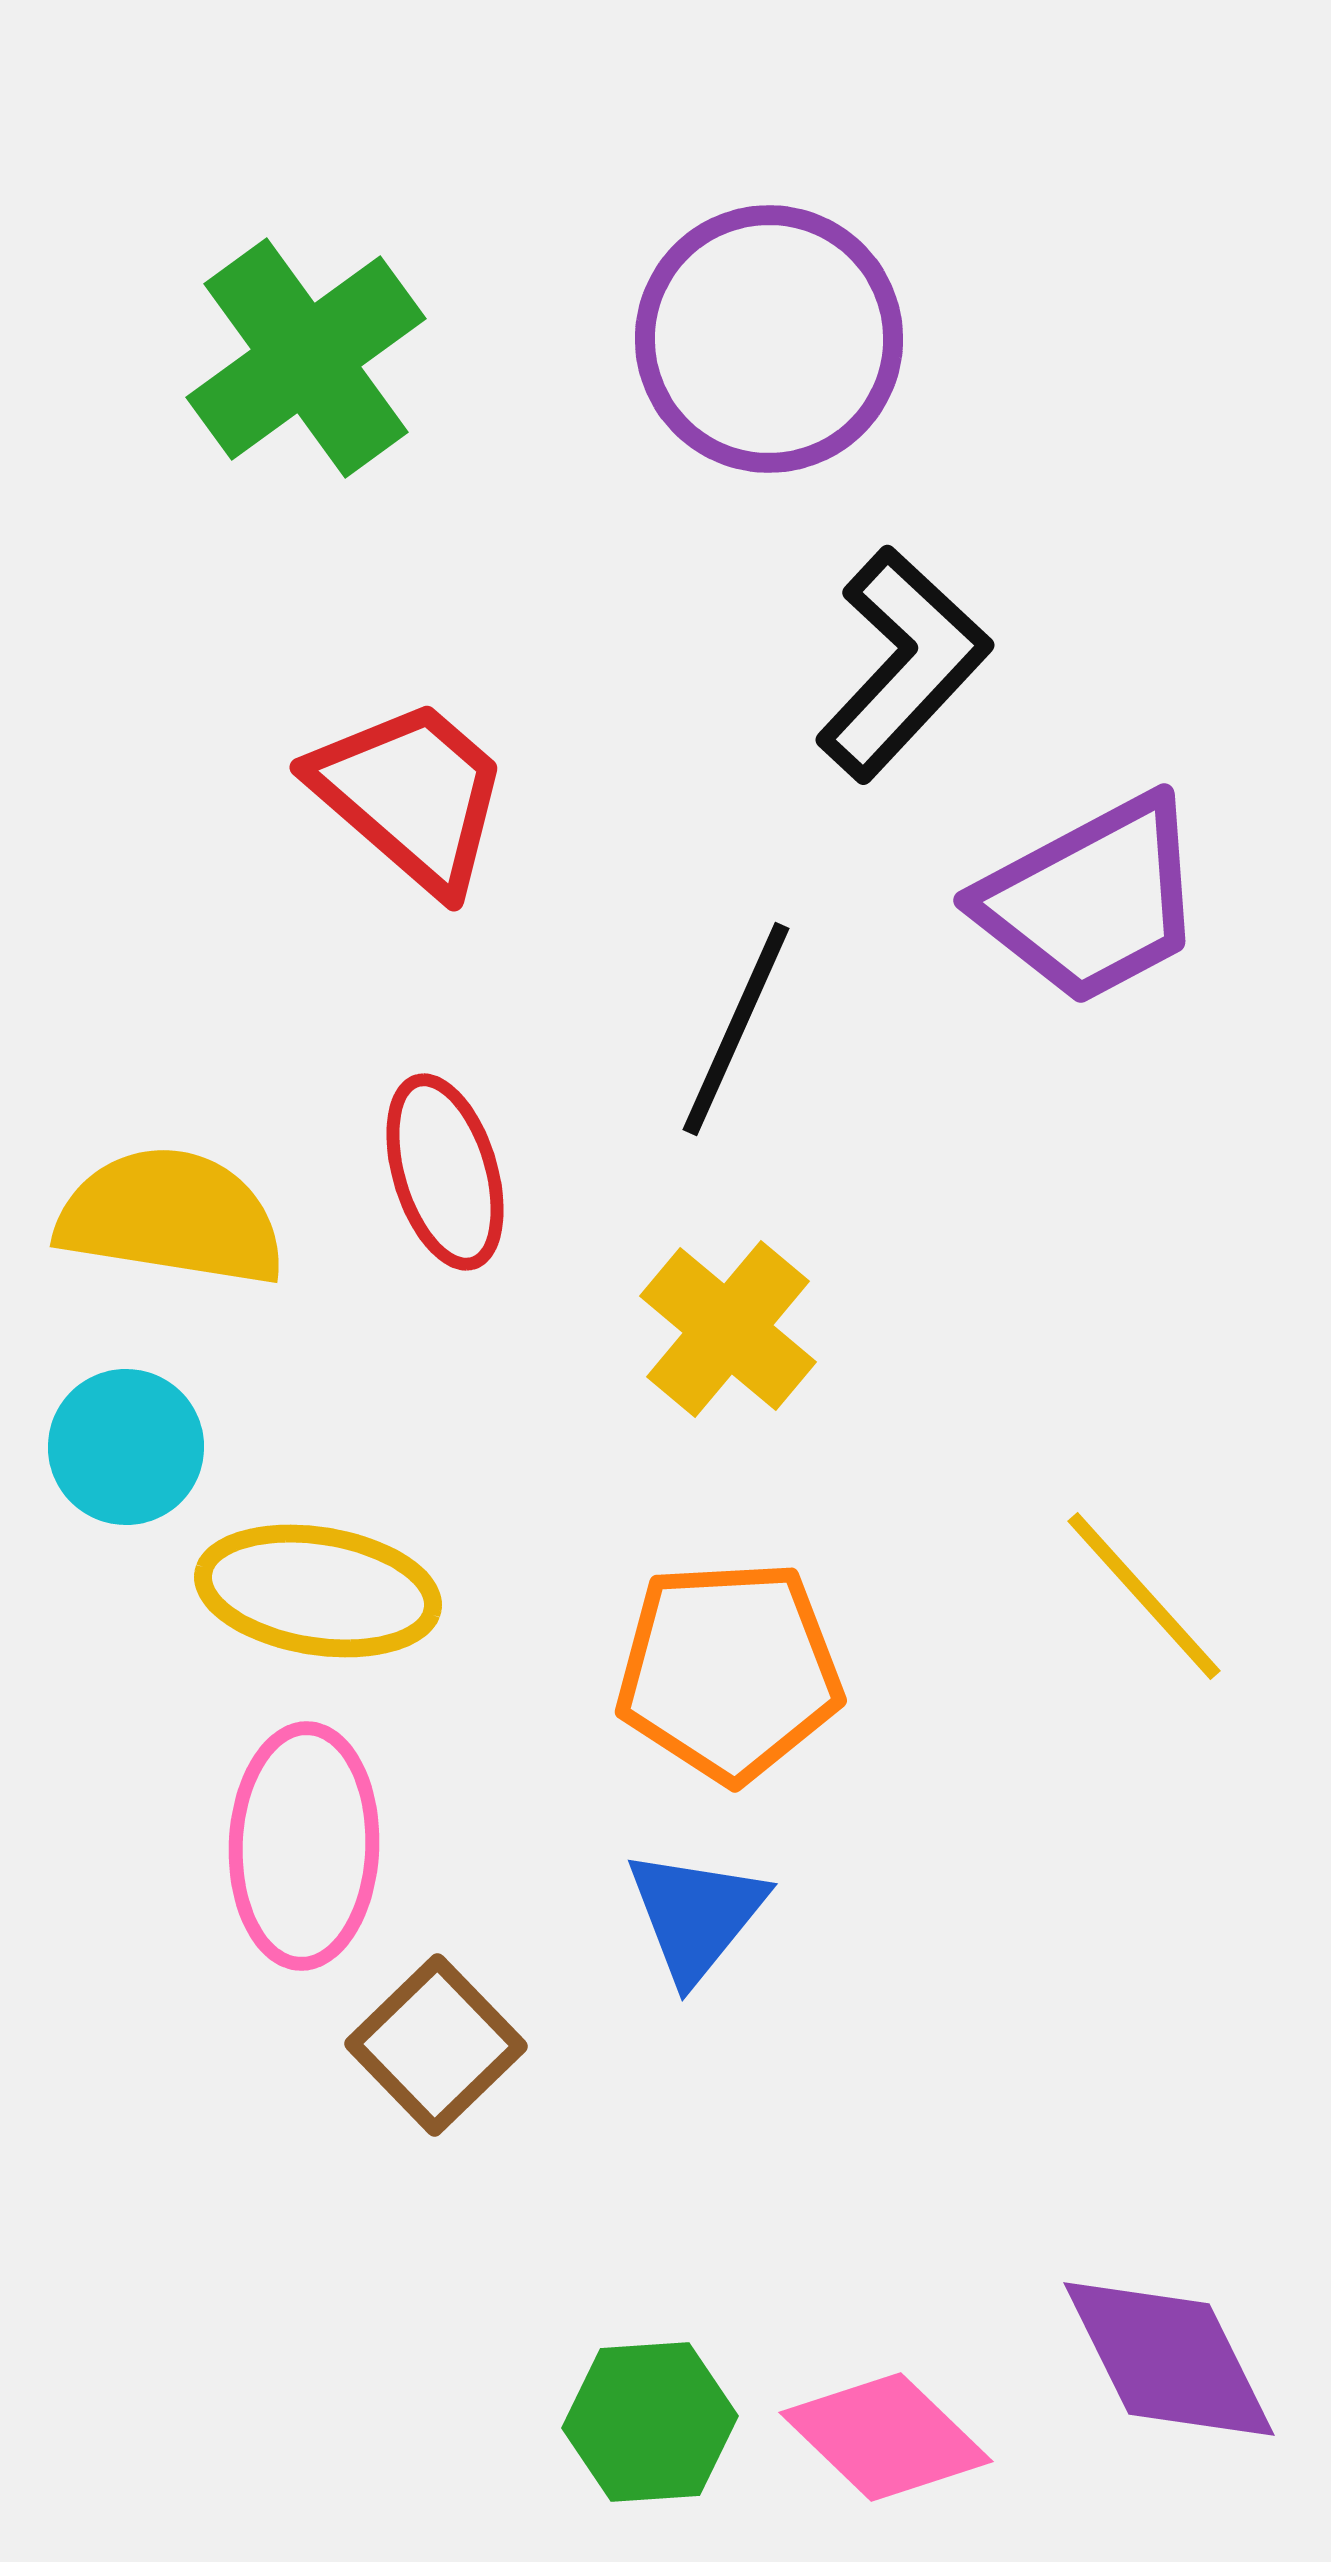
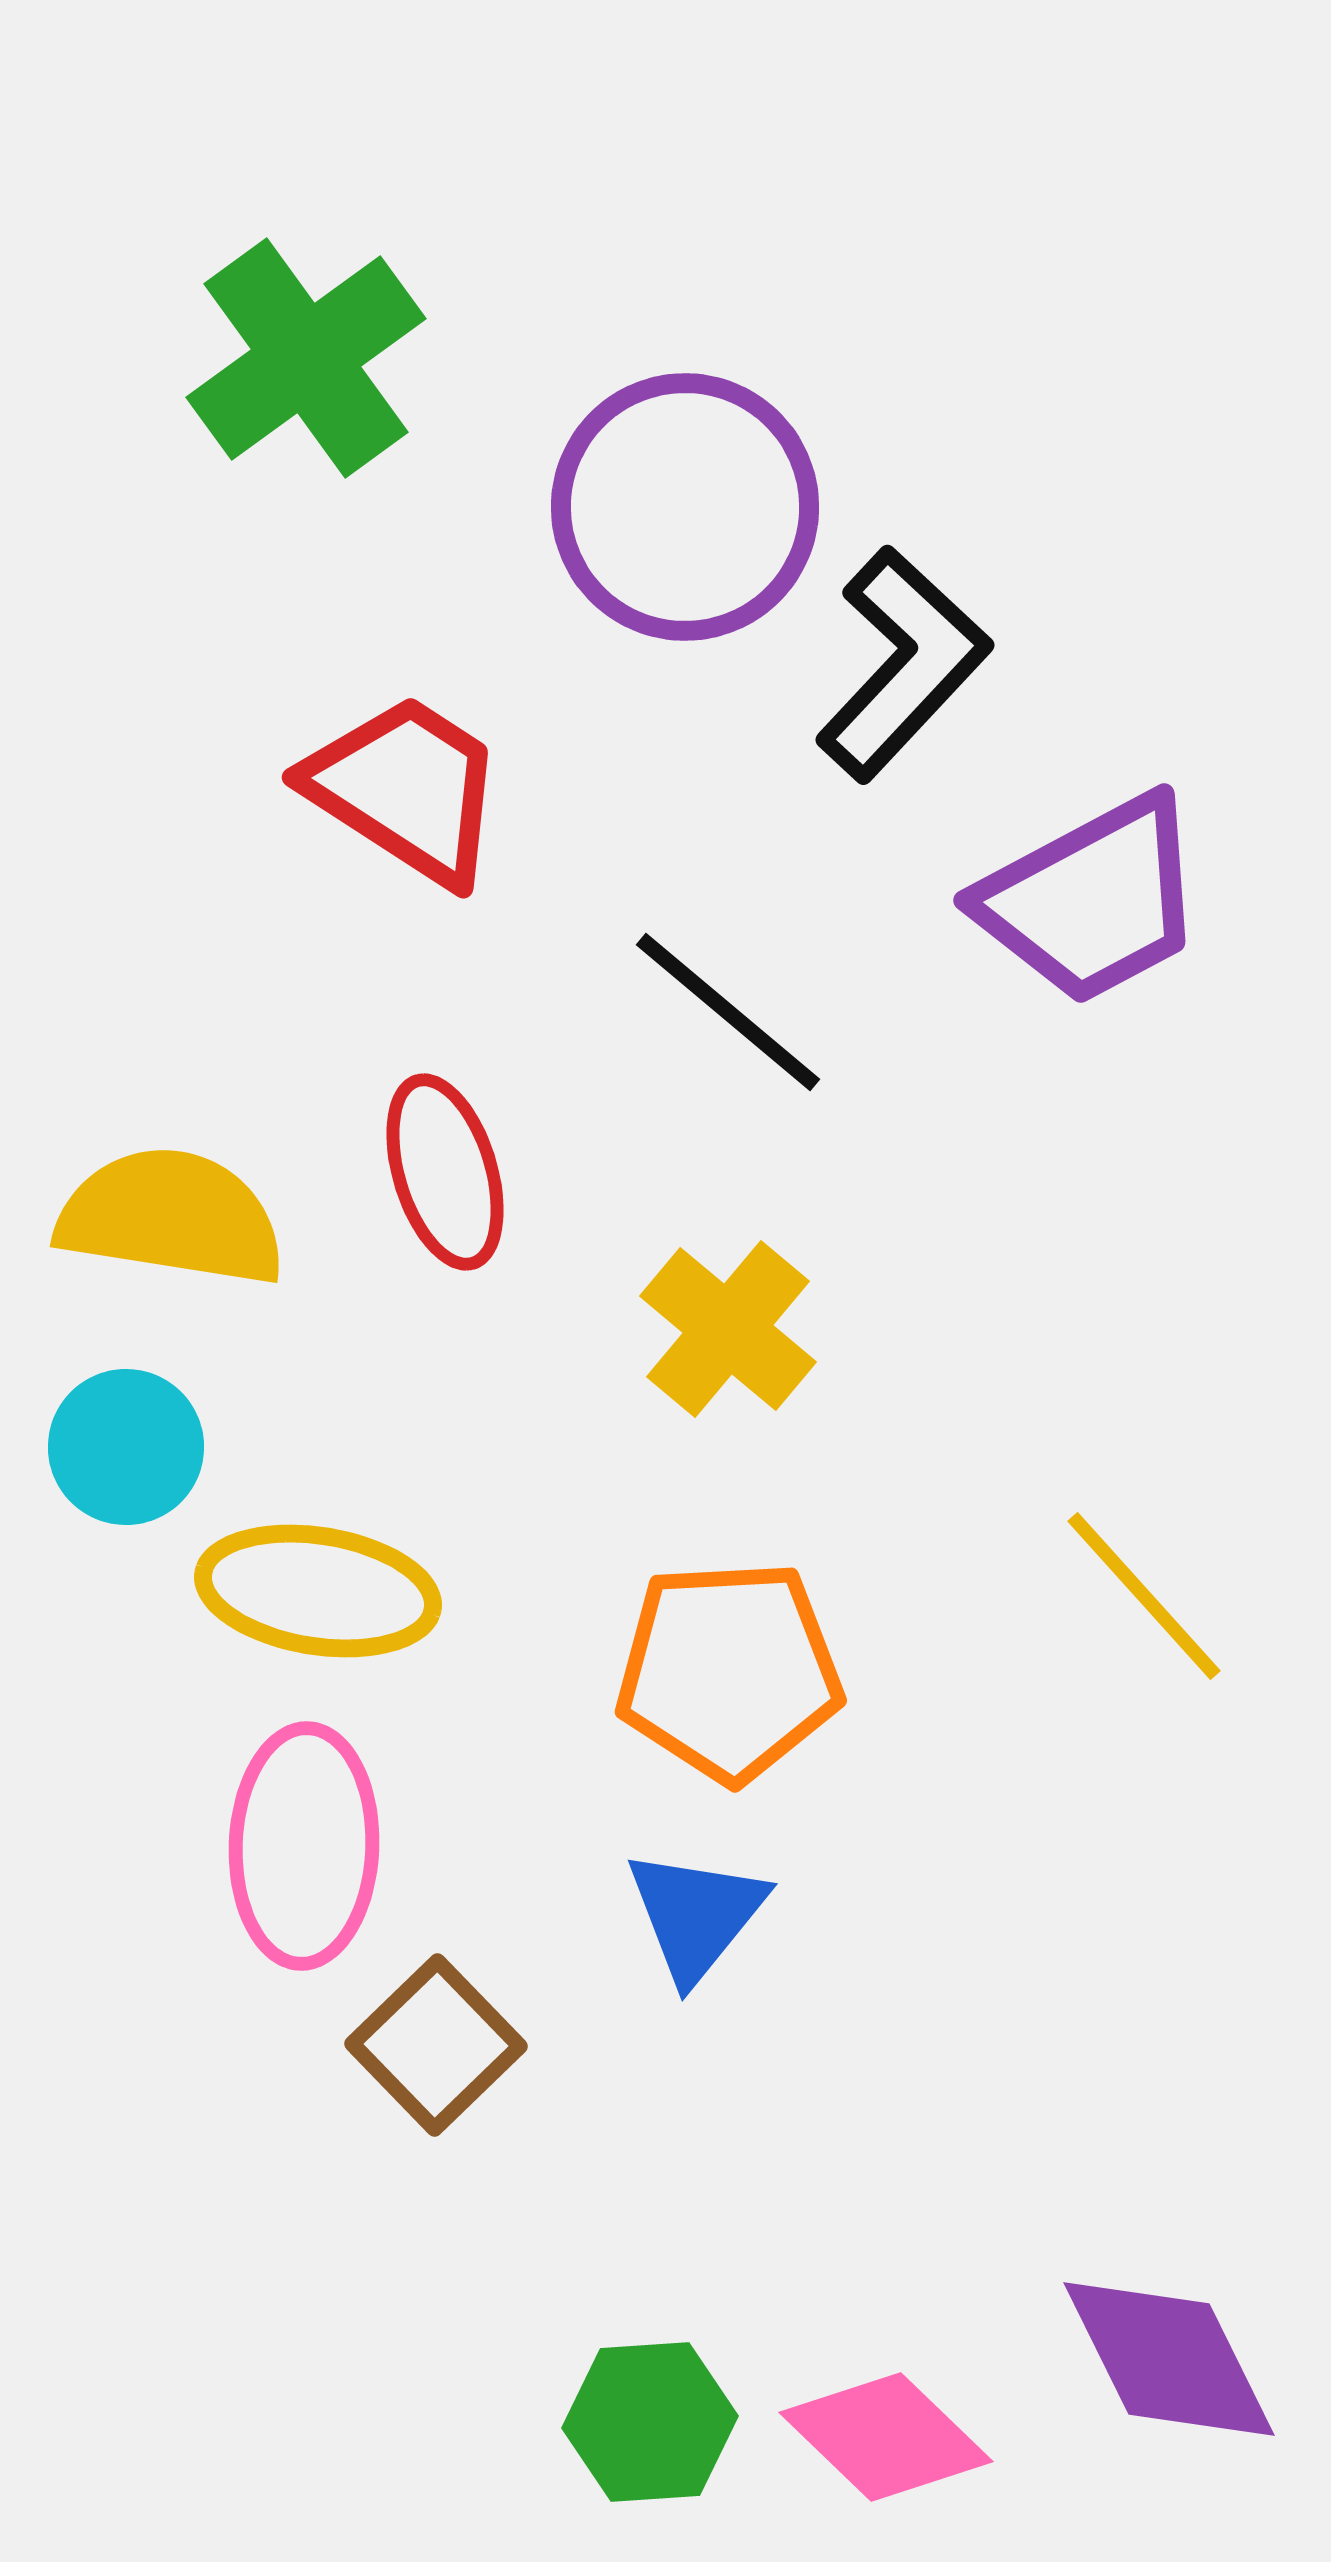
purple circle: moved 84 px left, 168 px down
red trapezoid: moved 5 px left, 6 px up; rotated 8 degrees counterclockwise
black line: moved 8 px left, 17 px up; rotated 74 degrees counterclockwise
